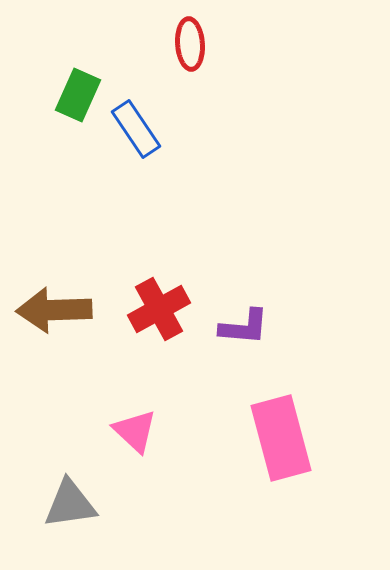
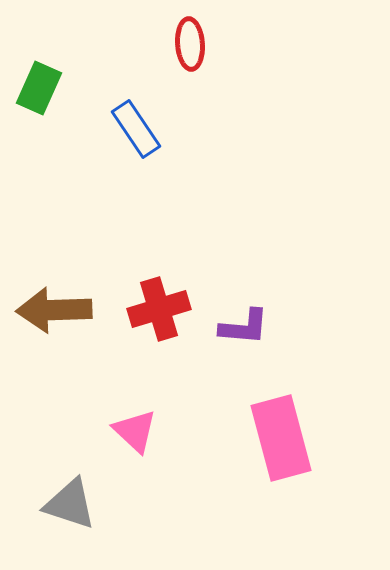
green rectangle: moved 39 px left, 7 px up
red cross: rotated 12 degrees clockwise
gray triangle: rotated 26 degrees clockwise
